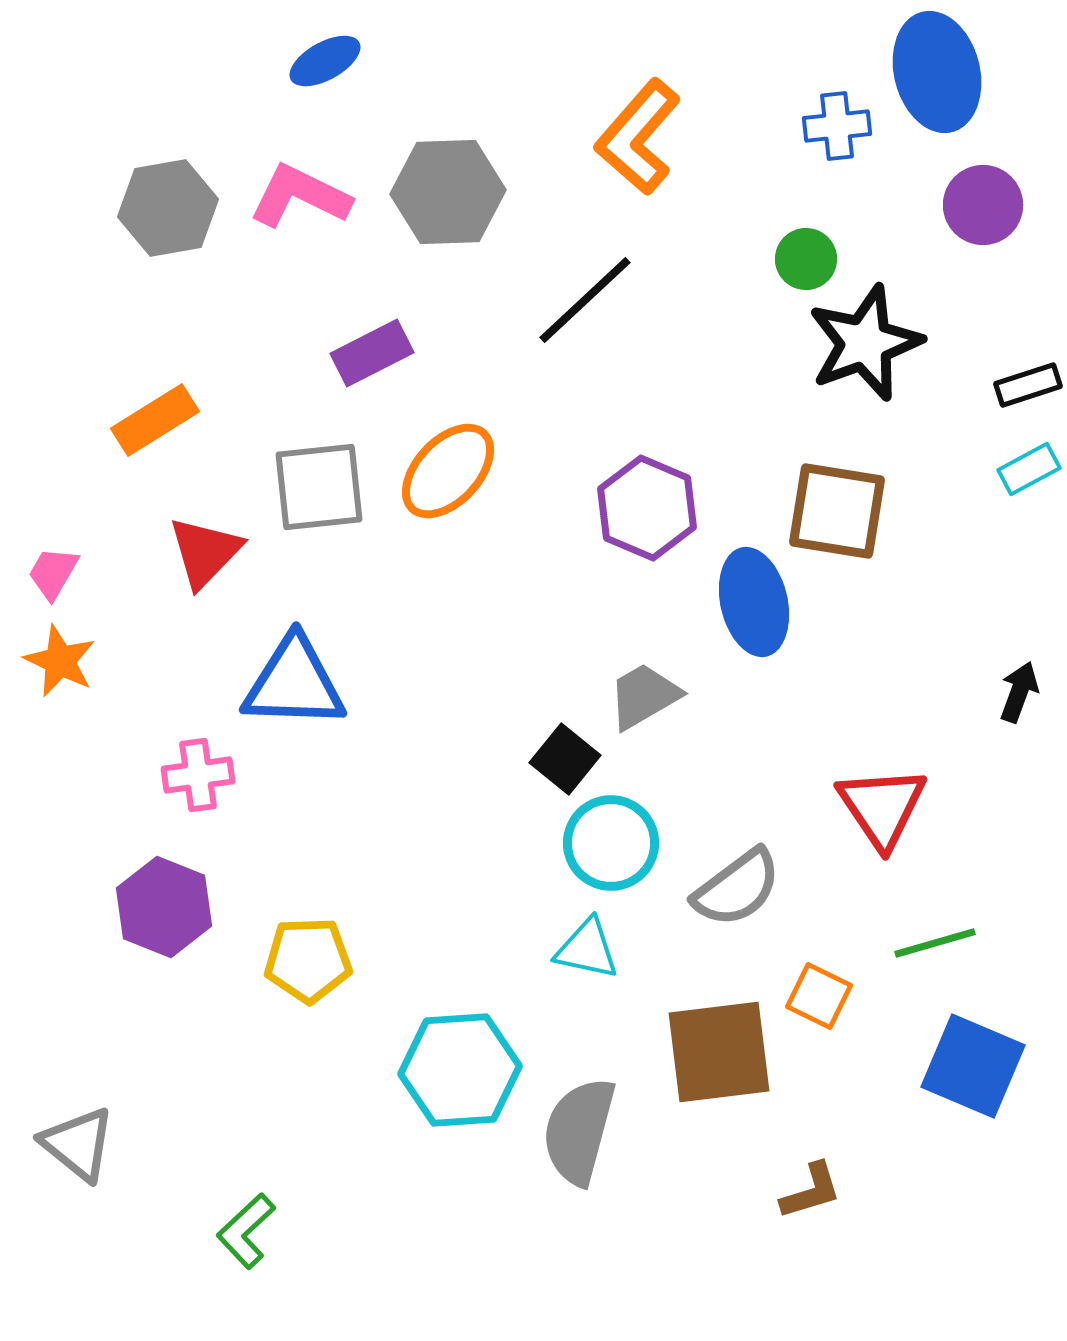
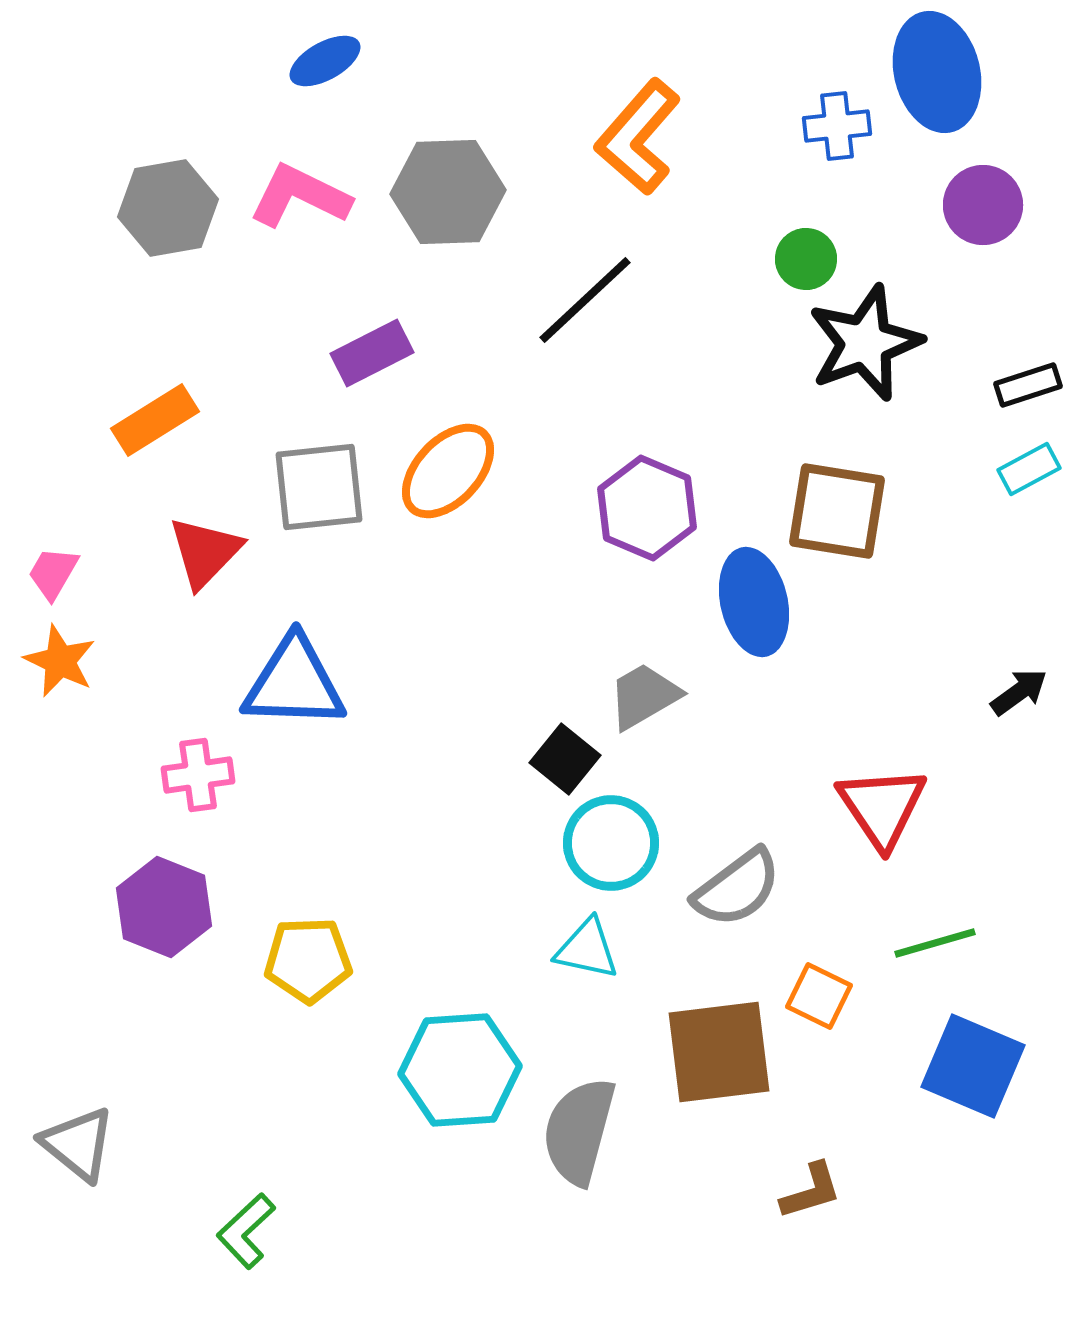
black arrow at (1019, 692): rotated 34 degrees clockwise
